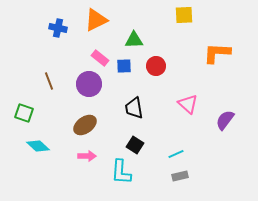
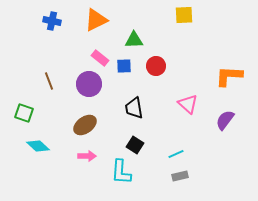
blue cross: moved 6 px left, 7 px up
orange L-shape: moved 12 px right, 23 px down
